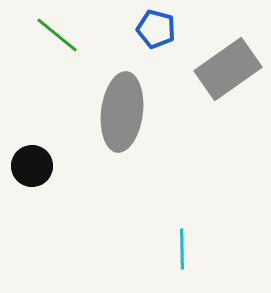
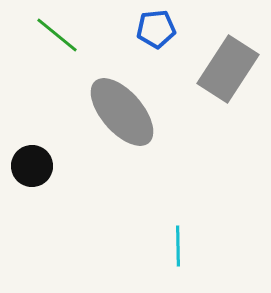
blue pentagon: rotated 21 degrees counterclockwise
gray rectangle: rotated 22 degrees counterclockwise
gray ellipse: rotated 48 degrees counterclockwise
cyan line: moved 4 px left, 3 px up
